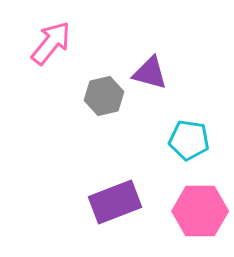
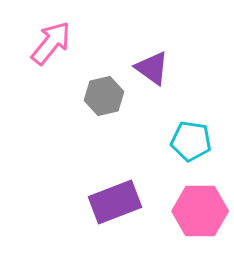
purple triangle: moved 2 px right, 5 px up; rotated 21 degrees clockwise
cyan pentagon: moved 2 px right, 1 px down
